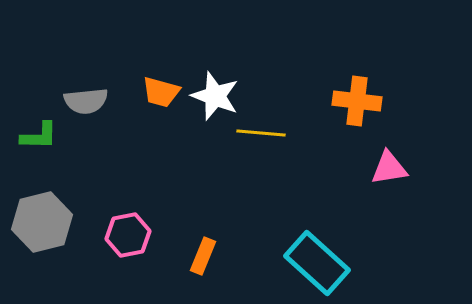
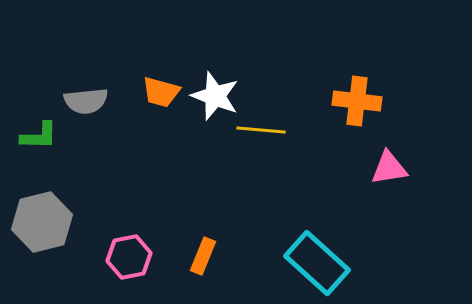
yellow line: moved 3 px up
pink hexagon: moved 1 px right, 22 px down
